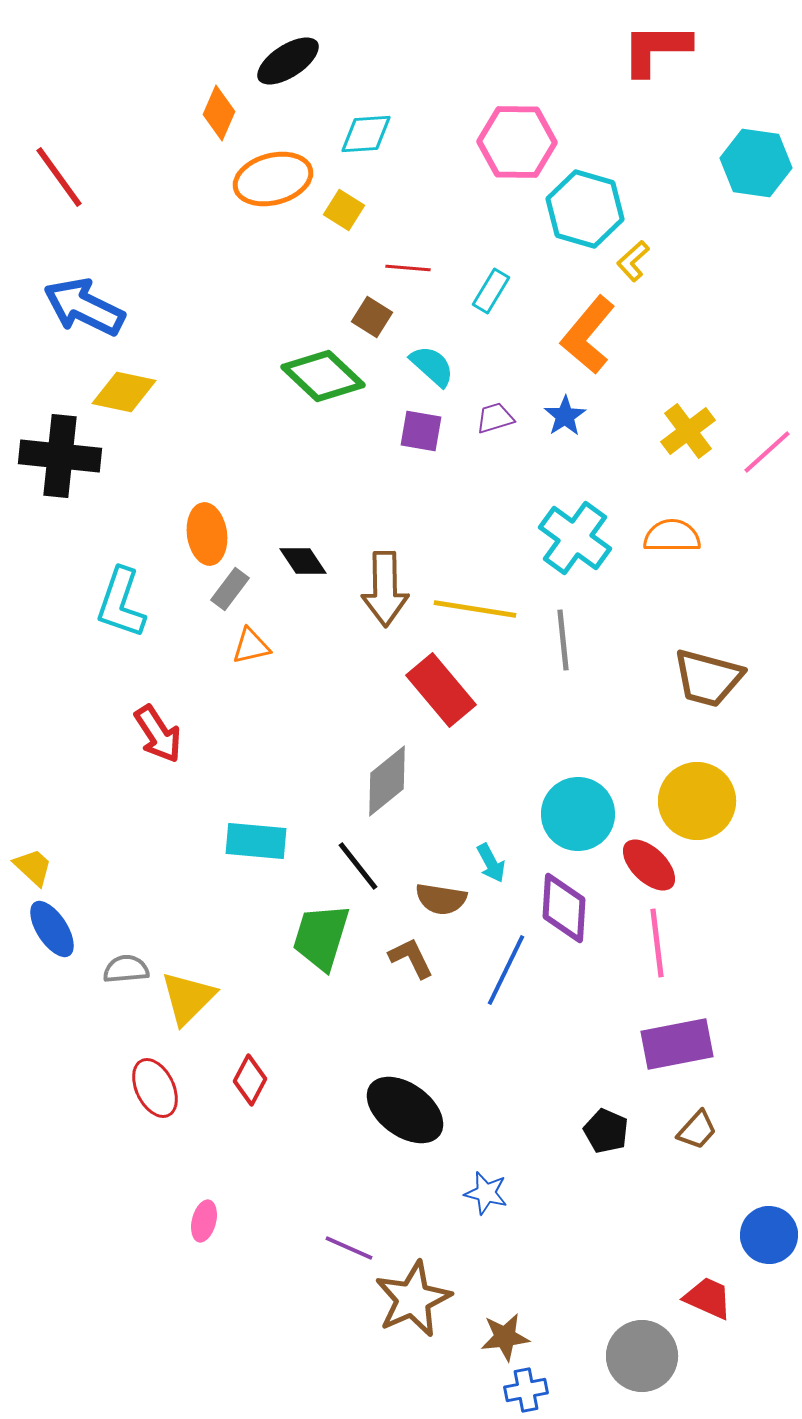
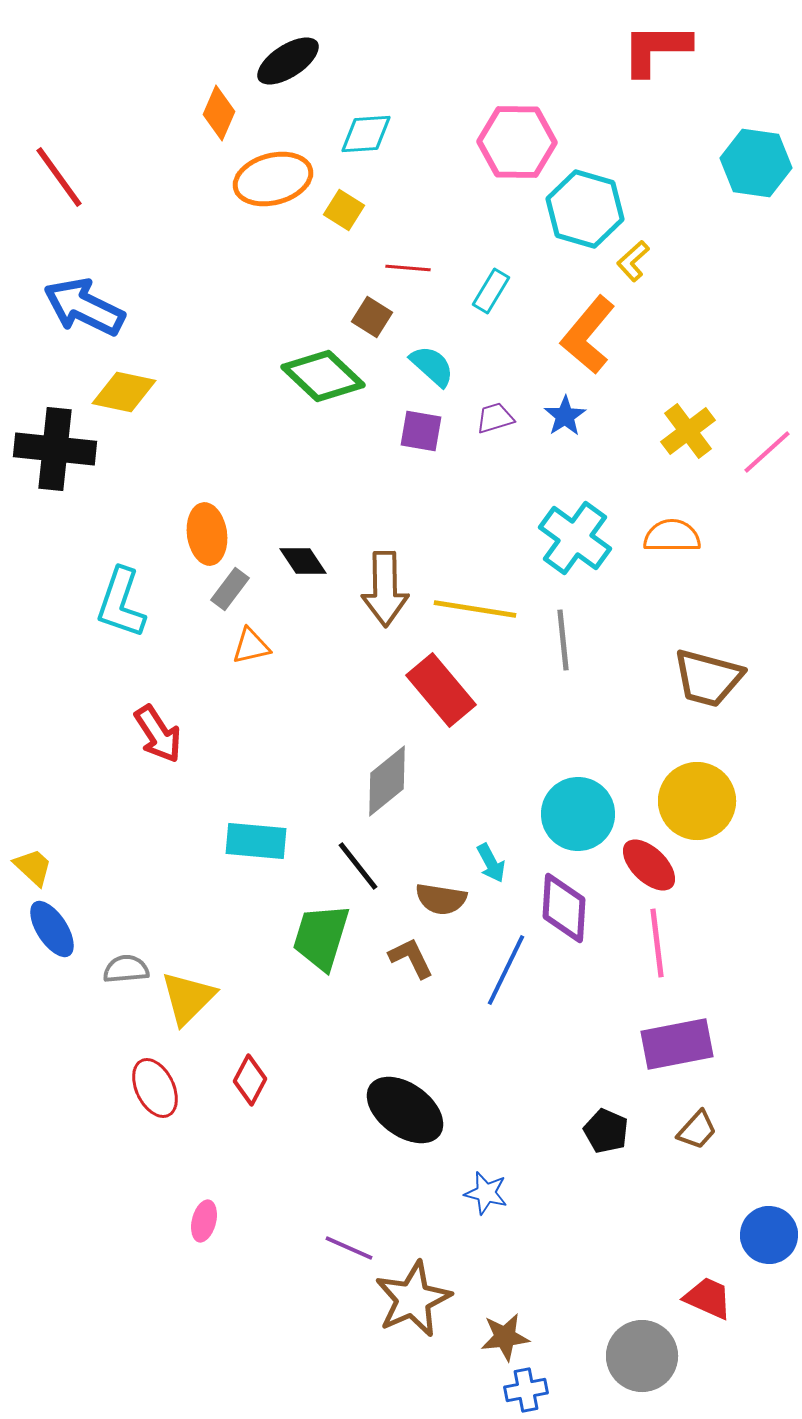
black cross at (60, 456): moved 5 px left, 7 px up
